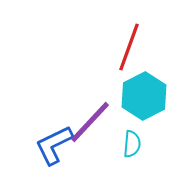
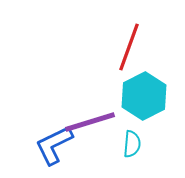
purple line: rotated 30 degrees clockwise
